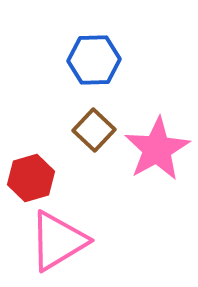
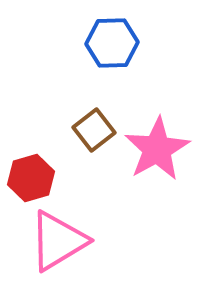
blue hexagon: moved 18 px right, 17 px up
brown square: rotated 9 degrees clockwise
